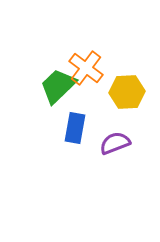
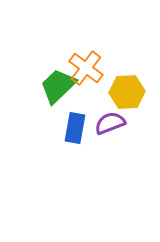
purple semicircle: moved 5 px left, 20 px up
